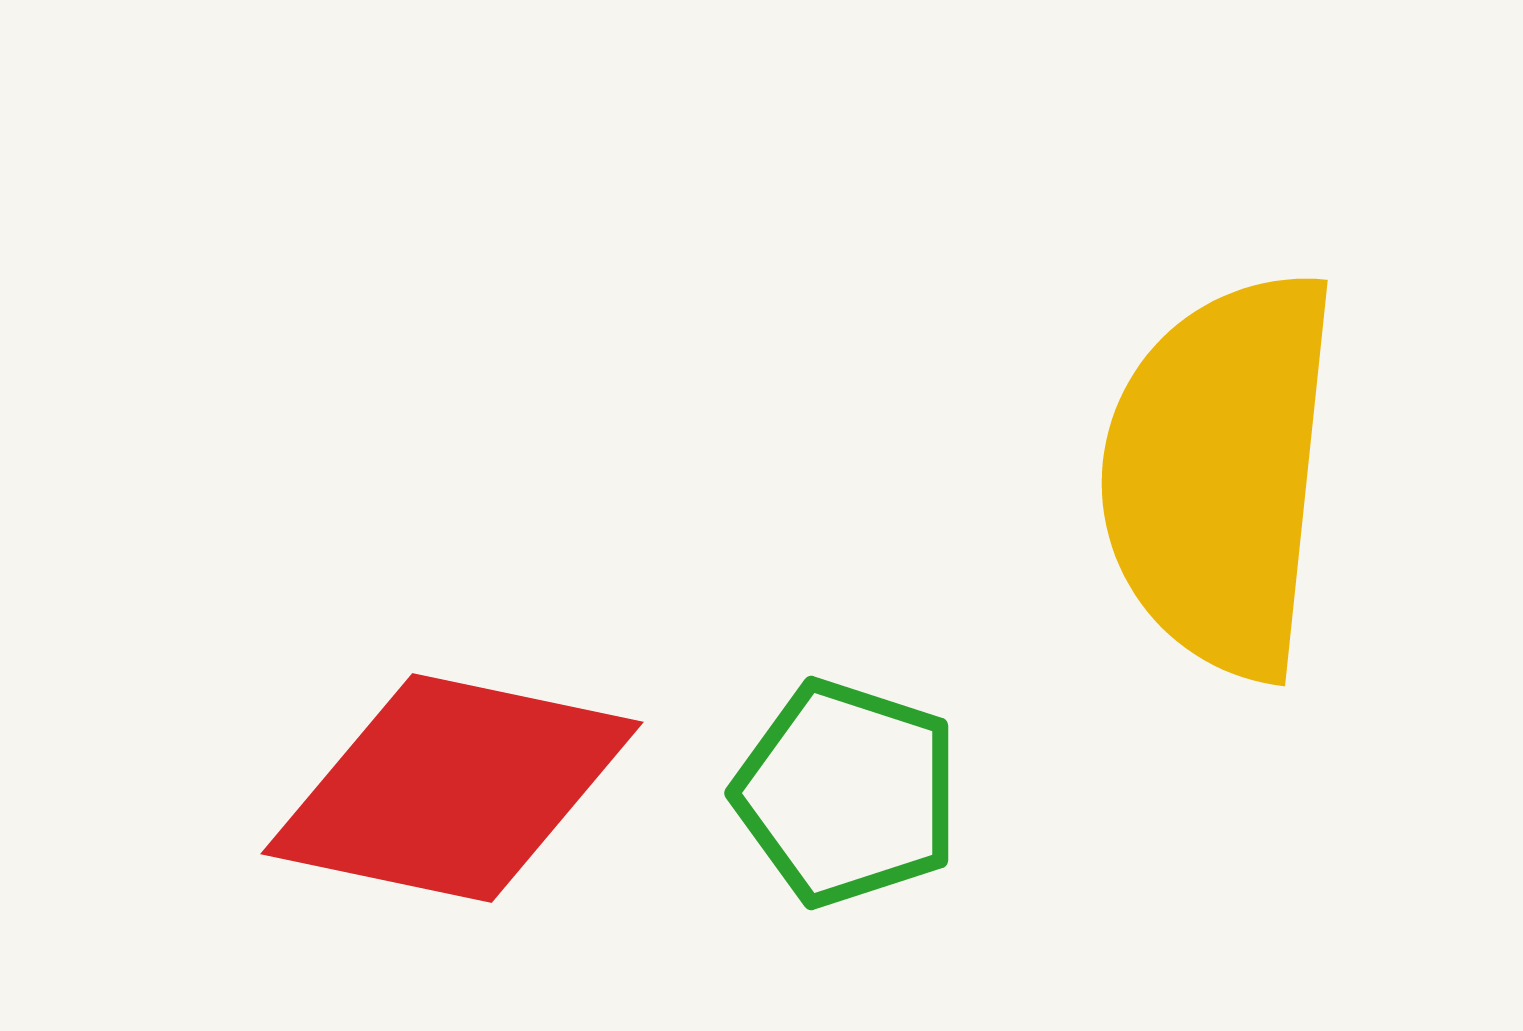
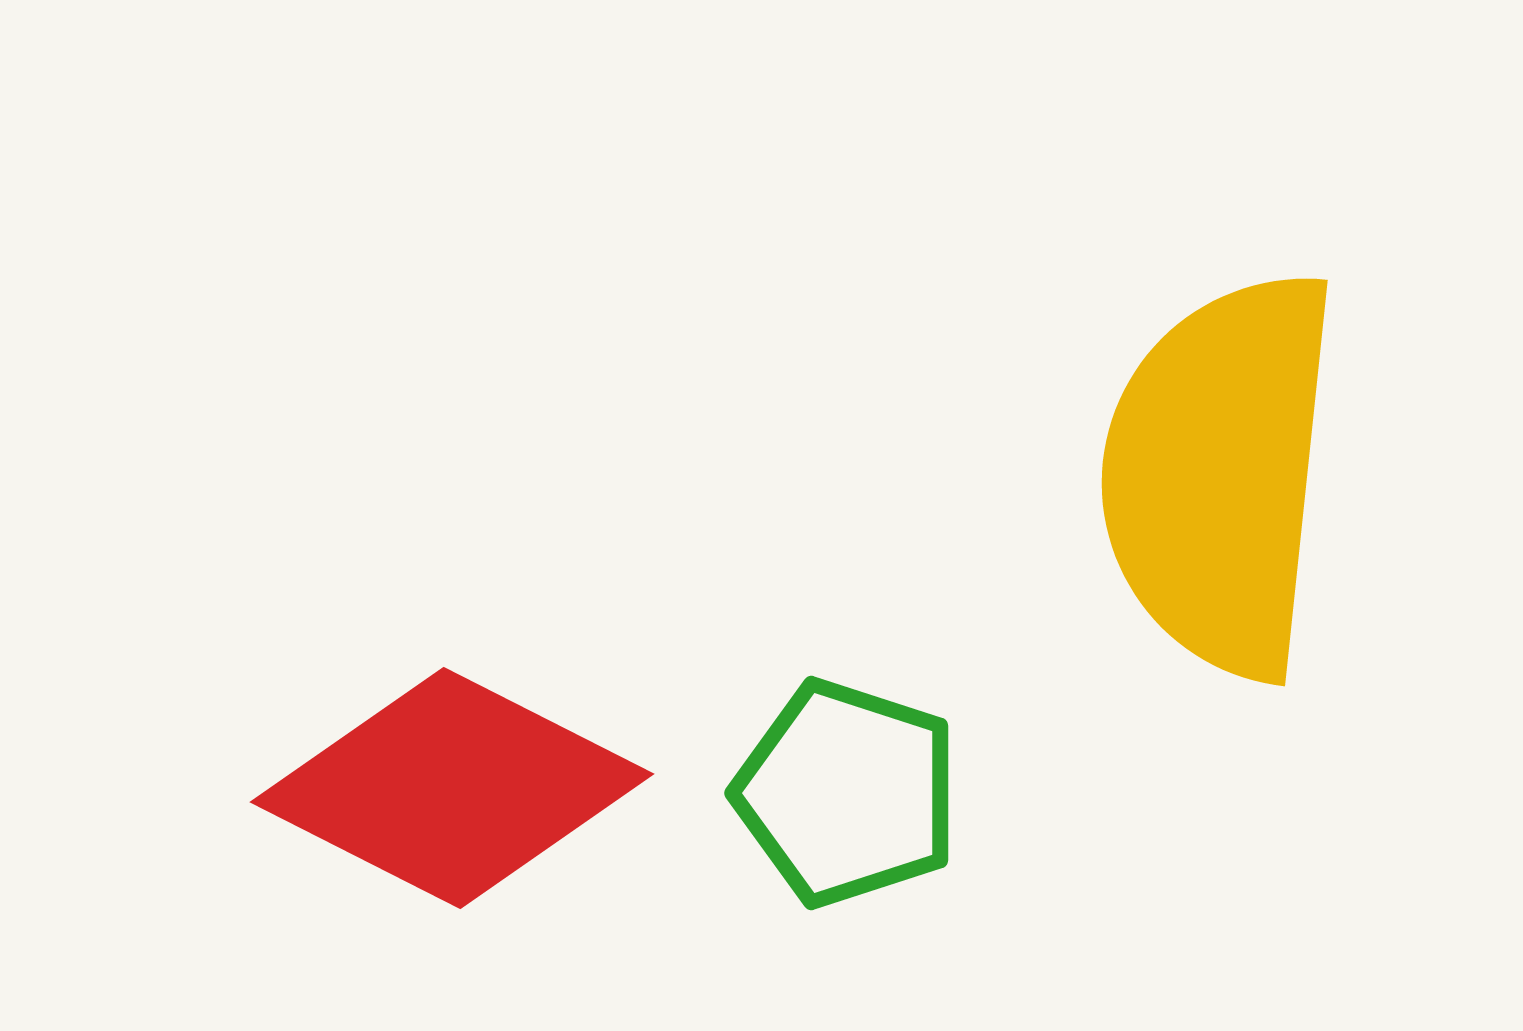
red diamond: rotated 15 degrees clockwise
